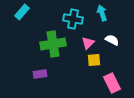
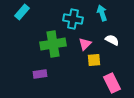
pink triangle: moved 3 px left, 1 px down
